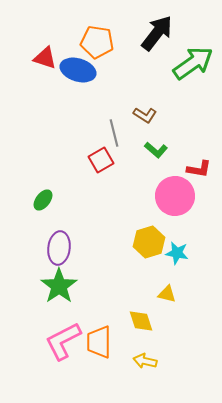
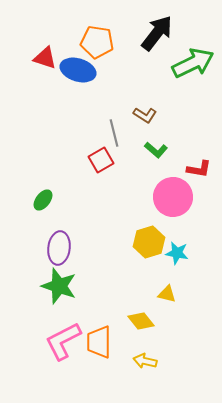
green arrow: rotated 9 degrees clockwise
pink circle: moved 2 px left, 1 px down
green star: rotated 18 degrees counterclockwise
yellow diamond: rotated 20 degrees counterclockwise
